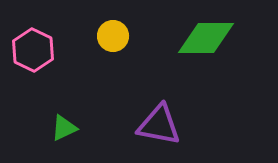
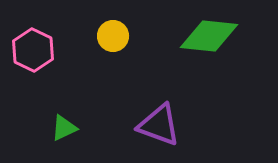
green diamond: moved 3 px right, 2 px up; rotated 6 degrees clockwise
purple triangle: rotated 9 degrees clockwise
